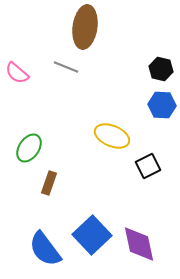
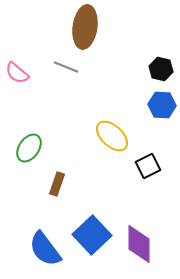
yellow ellipse: rotated 20 degrees clockwise
brown rectangle: moved 8 px right, 1 px down
purple diamond: rotated 12 degrees clockwise
